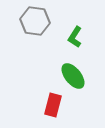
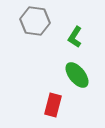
green ellipse: moved 4 px right, 1 px up
